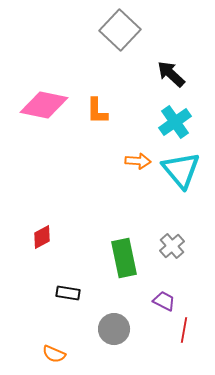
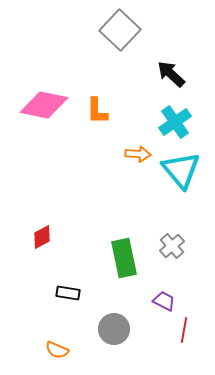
orange arrow: moved 7 px up
orange semicircle: moved 3 px right, 4 px up
